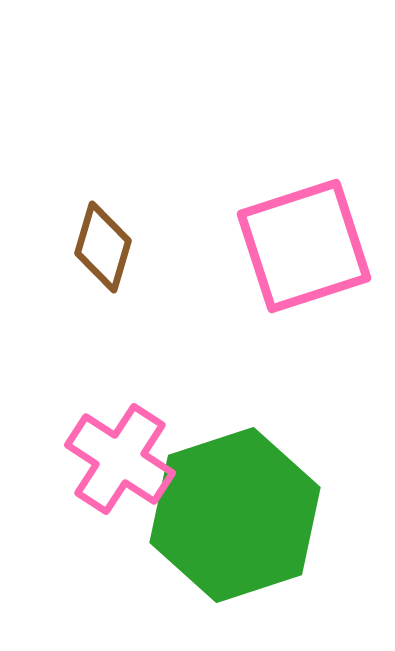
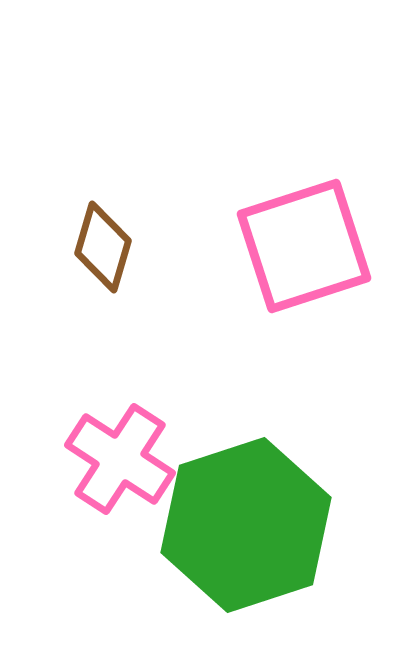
green hexagon: moved 11 px right, 10 px down
